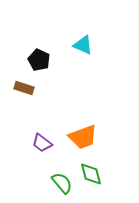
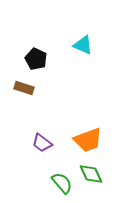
black pentagon: moved 3 px left, 1 px up
orange trapezoid: moved 5 px right, 3 px down
green diamond: rotated 10 degrees counterclockwise
